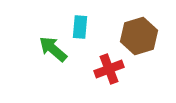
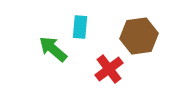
brown hexagon: rotated 9 degrees clockwise
red cross: rotated 16 degrees counterclockwise
